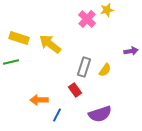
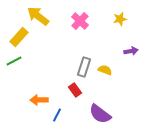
yellow star: moved 13 px right, 9 px down
pink cross: moved 7 px left, 2 px down
yellow rectangle: moved 1 px up; rotated 66 degrees counterclockwise
yellow arrow: moved 12 px left, 28 px up
green line: moved 3 px right, 1 px up; rotated 14 degrees counterclockwise
yellow semicircle: rotated 104 degrees counterclockwise
purple semicircle: rotated 55 degrees clockwise
